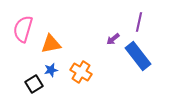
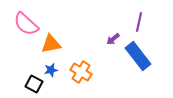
pink semicircle: moved 3 px right, 5 px up; rotated 64 degrees counterclockwise
black square: rotated 30 degrees counterclockwise
